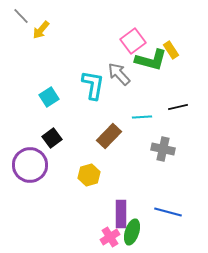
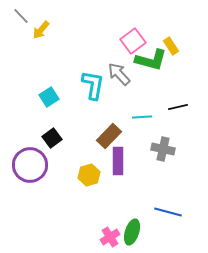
yellow rectangle: moved 4 px up
purple rectangle: moved 3 px left, 53 px up
